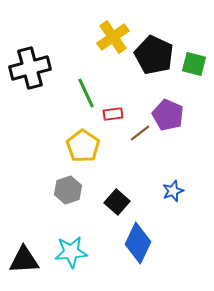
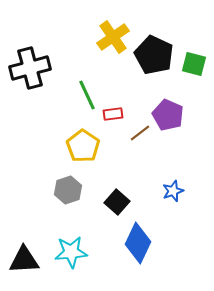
green line: moved 1 px right, 2 px down
